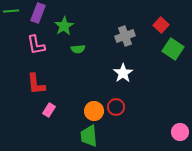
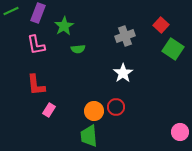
green line: rotated 21 degrees counterclockwise
red L-shape: moved 1 px down
